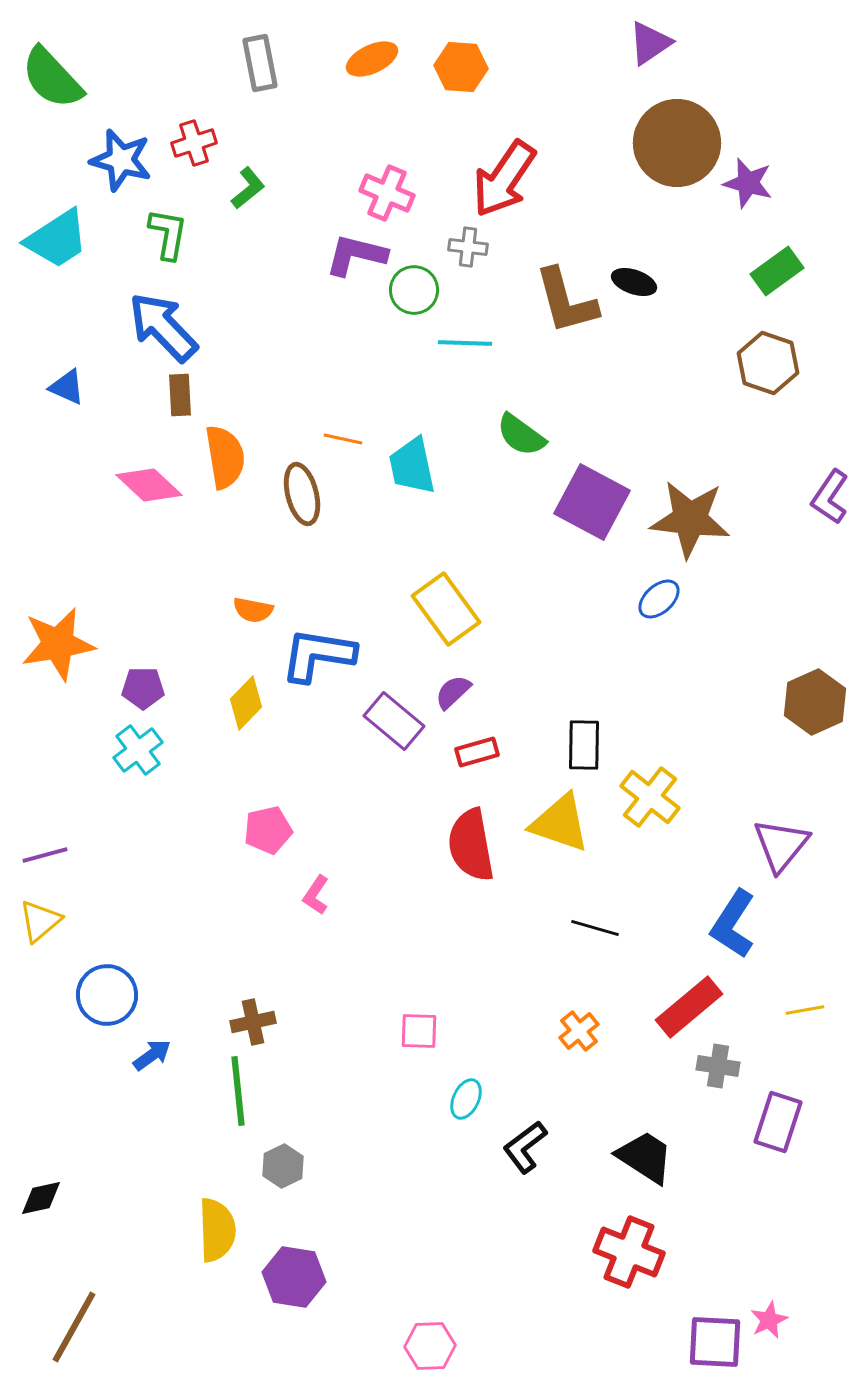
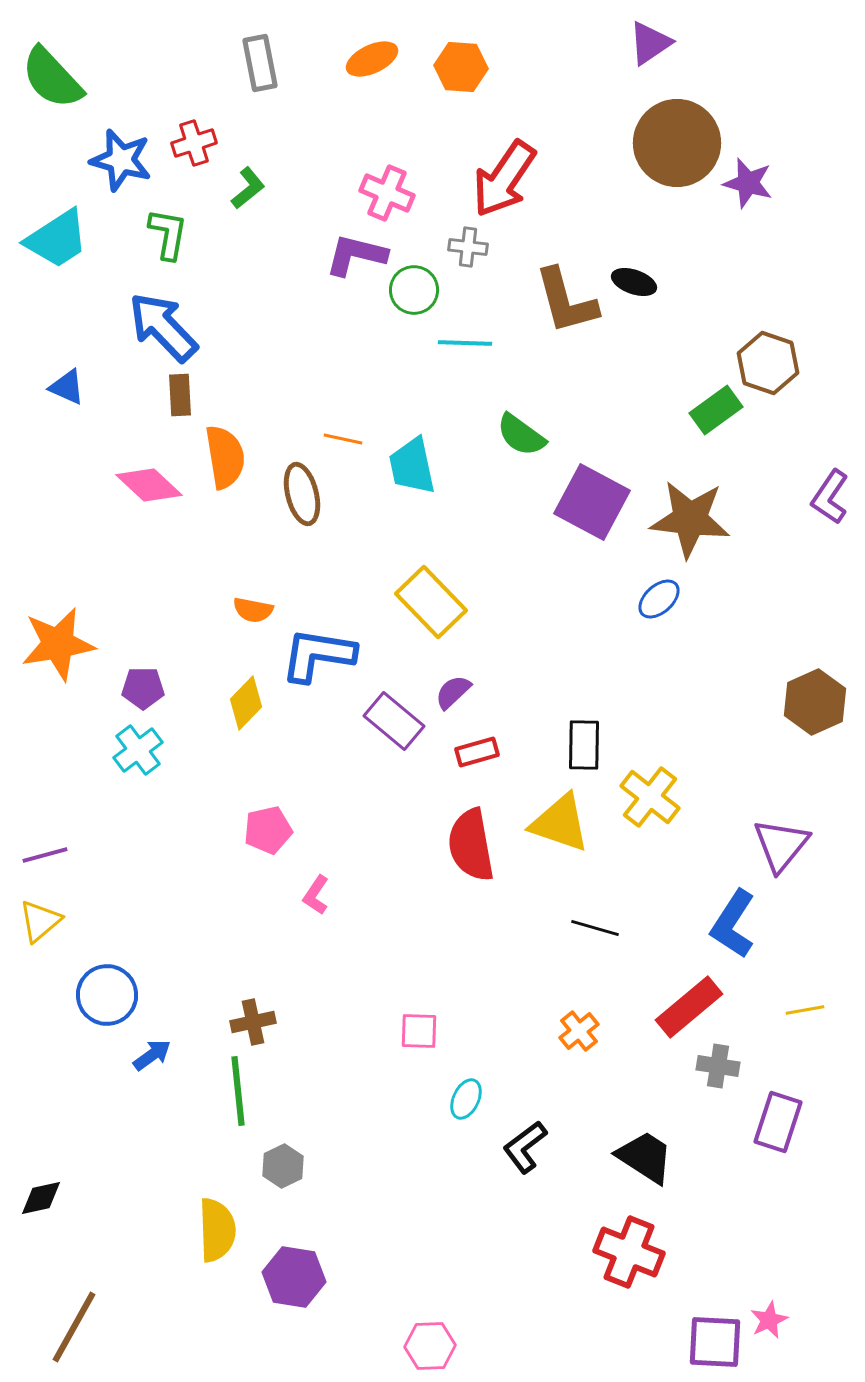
green rectangle at (777, 271): moved 61 px left, 139 px down
yellow rectangle at (446, 609): moved 15 px left, 7 px up; rotated 8 degrees counterclockwise
